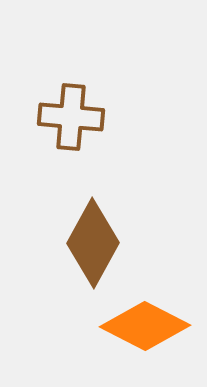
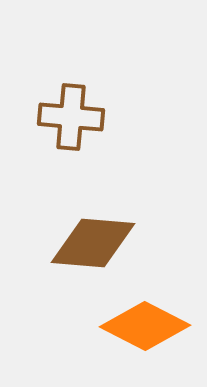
brown diamond: rotated 66 degrees clockwise
